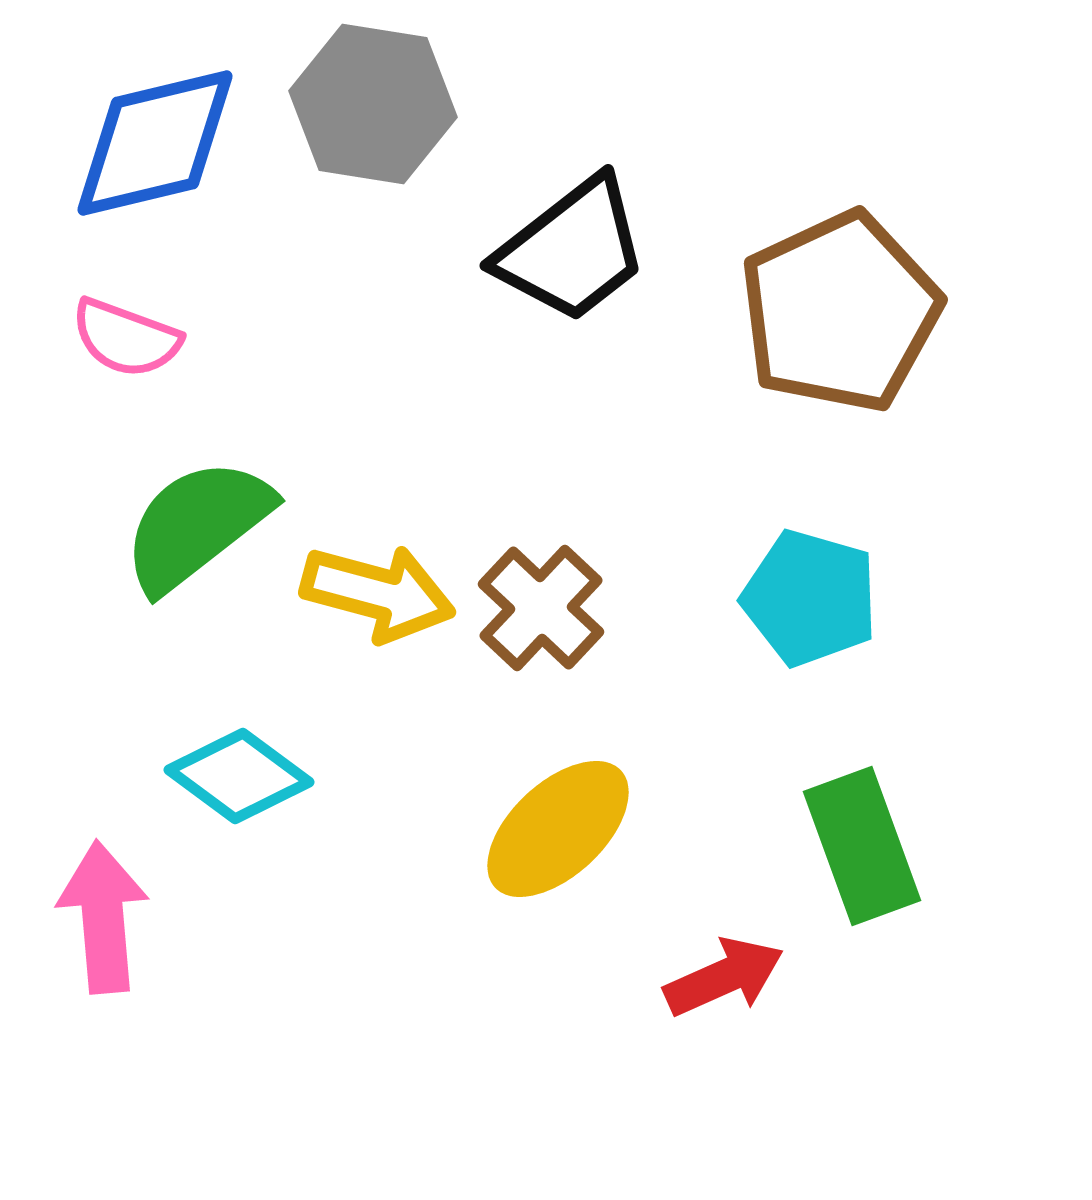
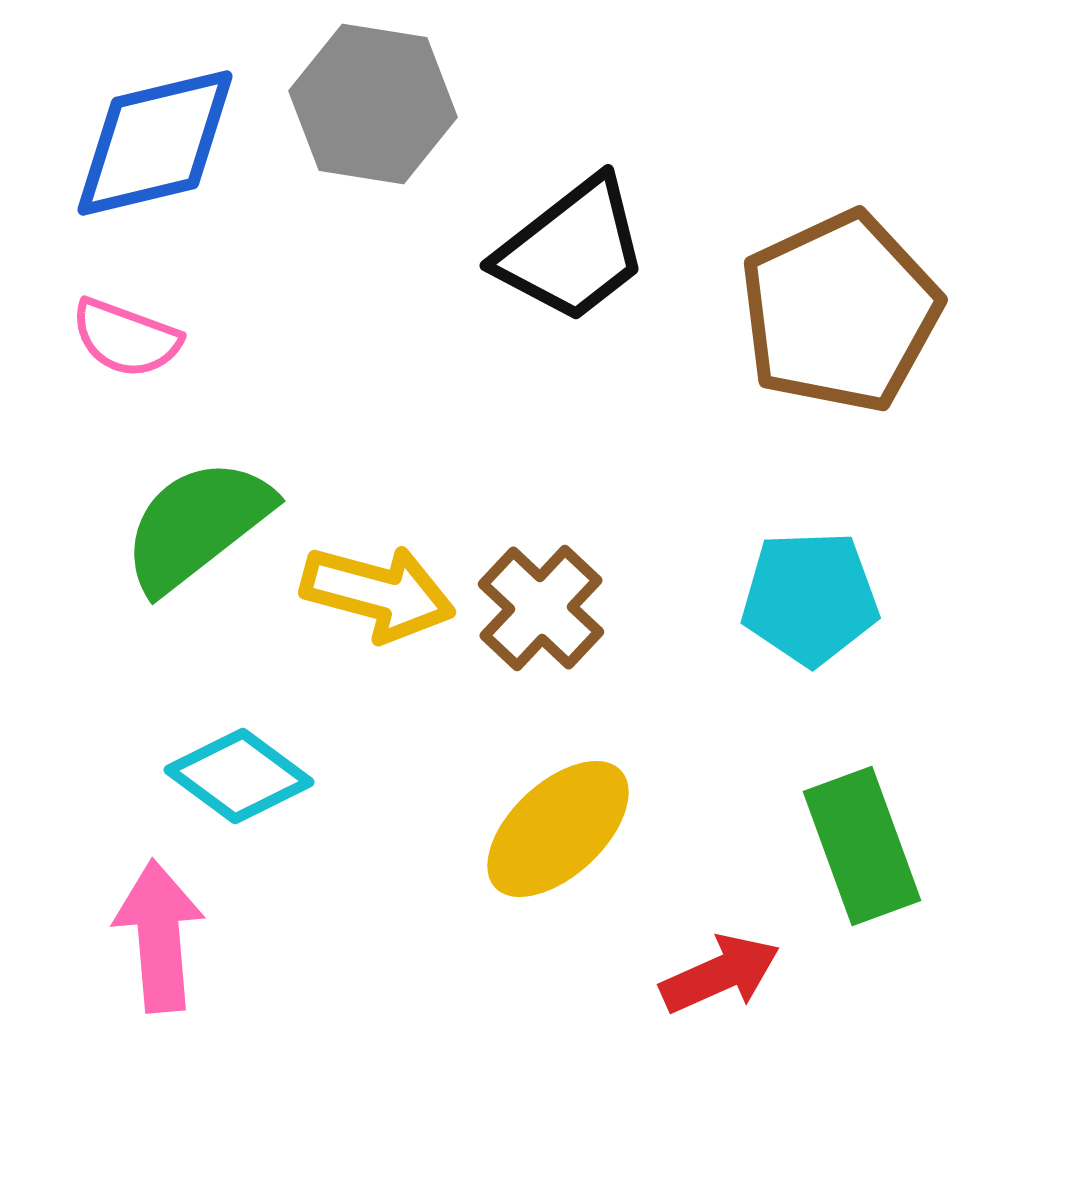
cyan pentagon: rotated 18 degrees counterclockwise
pink arrow: moved 56 px right, 19 px down
red arrow: moved 4 px left, 3 px up
